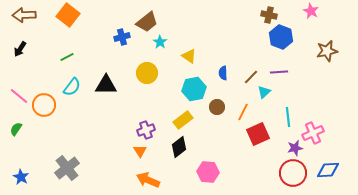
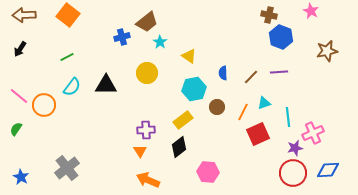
cyan triangle: moved 11 px down; rotated 24 degrees clockwise
purple cross: rotated 18 degrees clockwise
